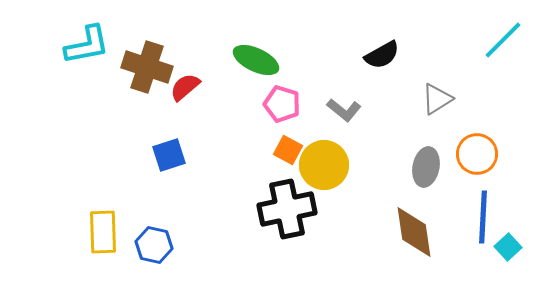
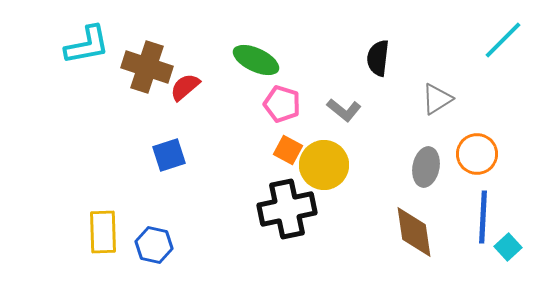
black semicircle: moved 4 px left, 3 px down; rotated 126 degrees clockwise
